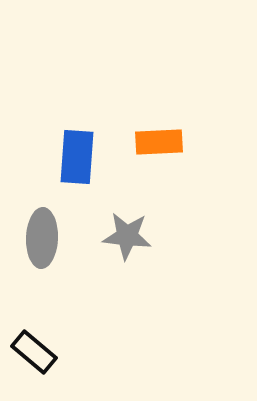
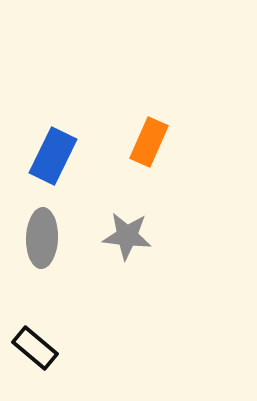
orange rectangle: moved 10 px left; rotated 63 degrees counterclockwise
blue rectangle: moved 24 px left, 1 px up; rotated 22 degrees clockwise
black rectangle: moved 1 px right, 4 px up
